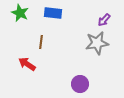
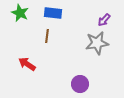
brown line: moved 6 px right, 6 px up
